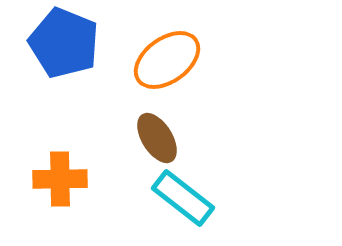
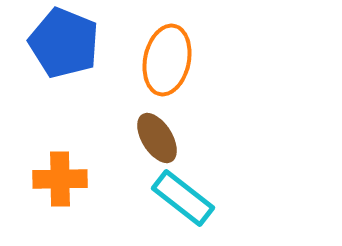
orange ellipse: rotated 42 degrees counterclockwise
